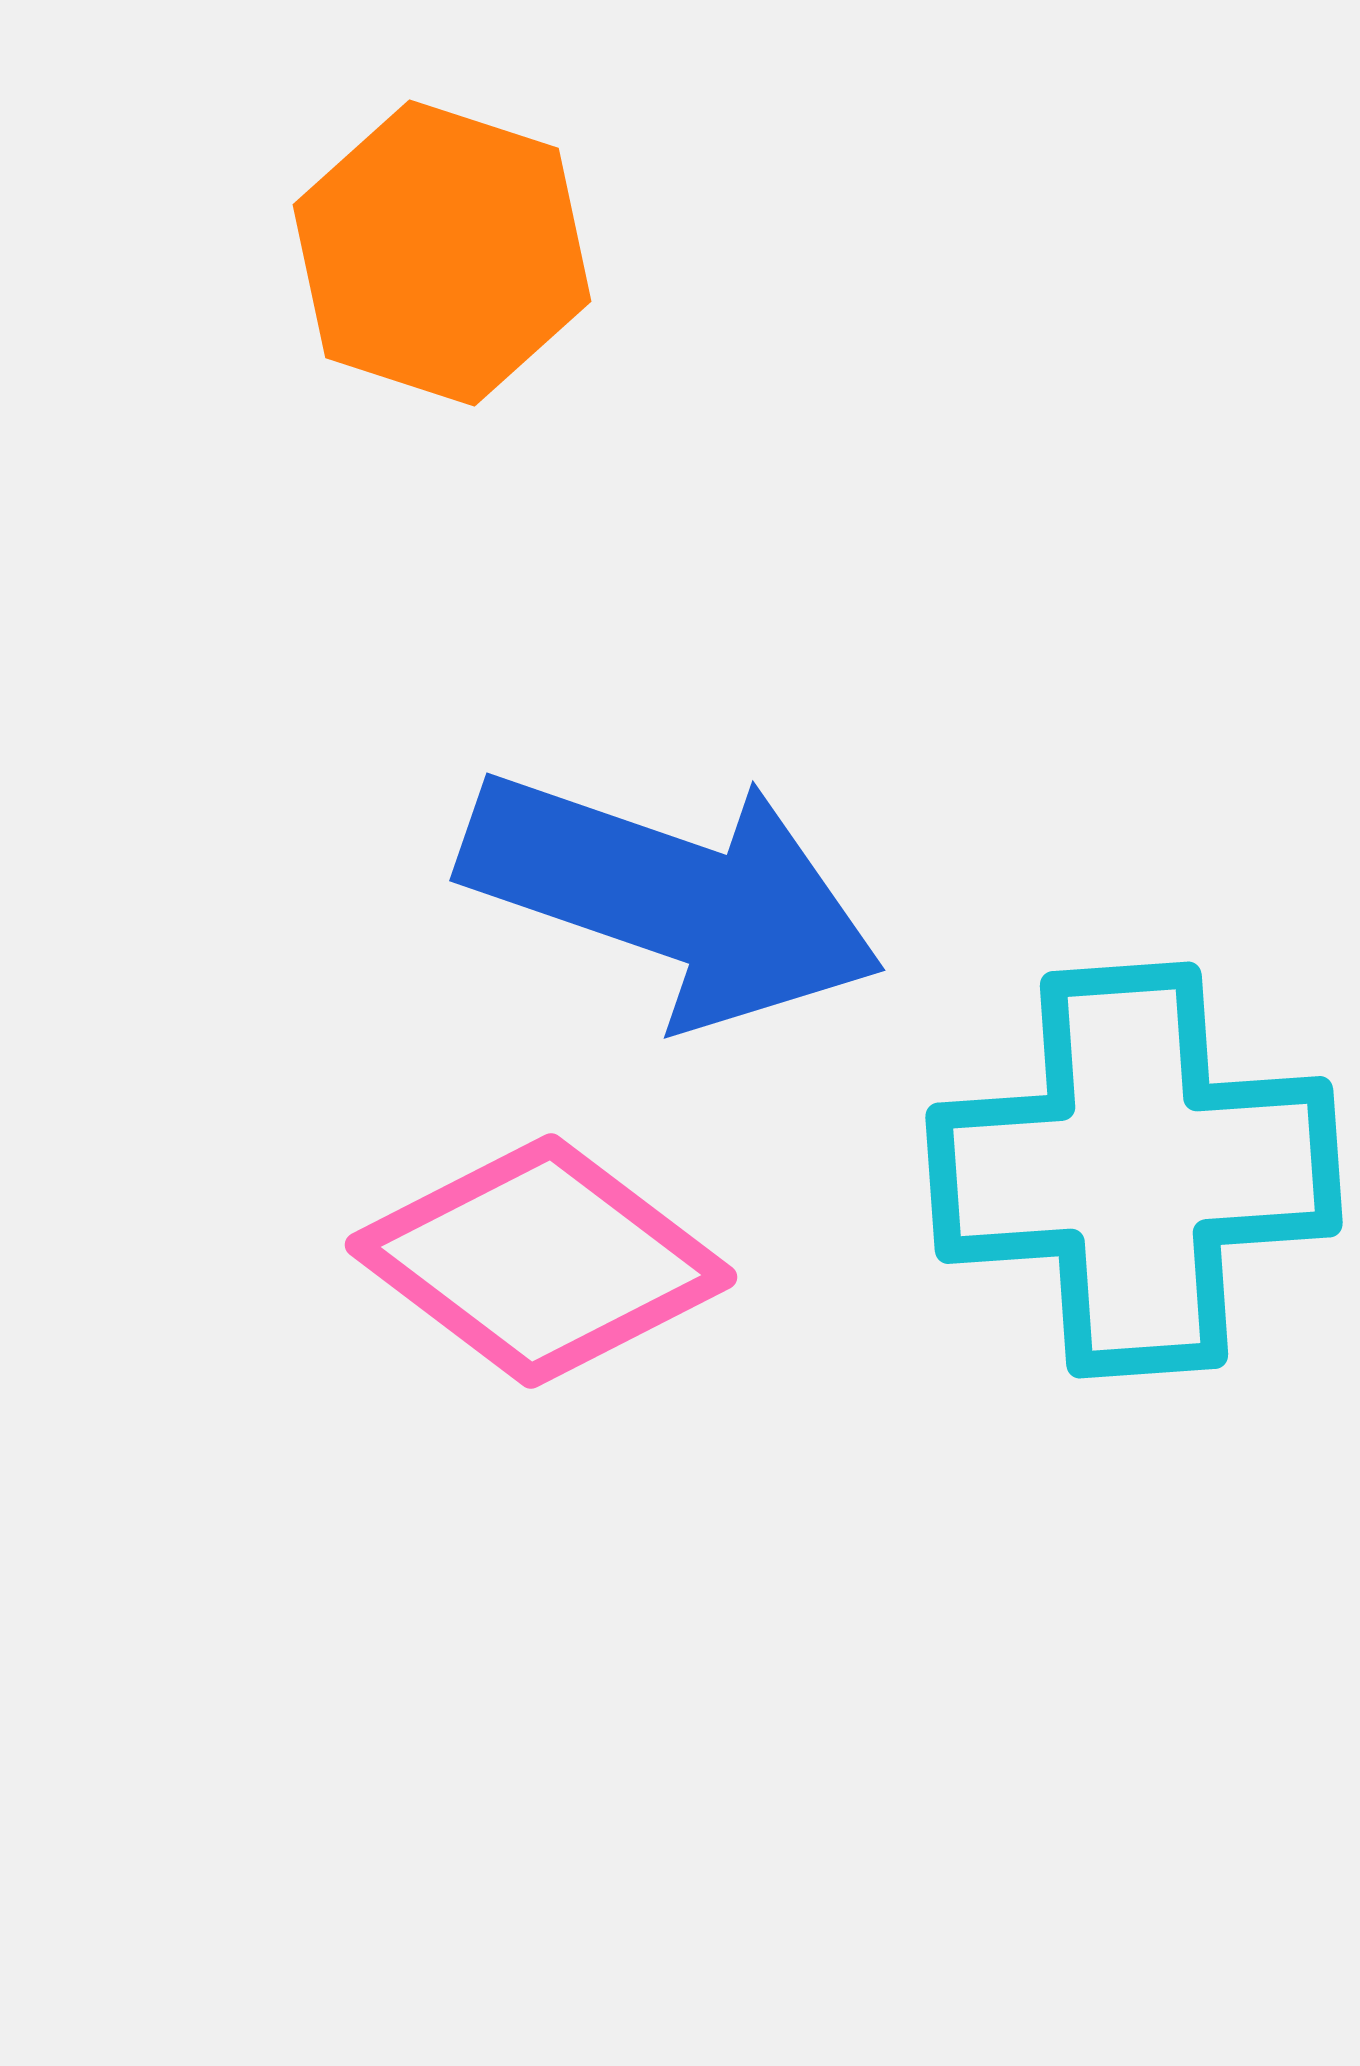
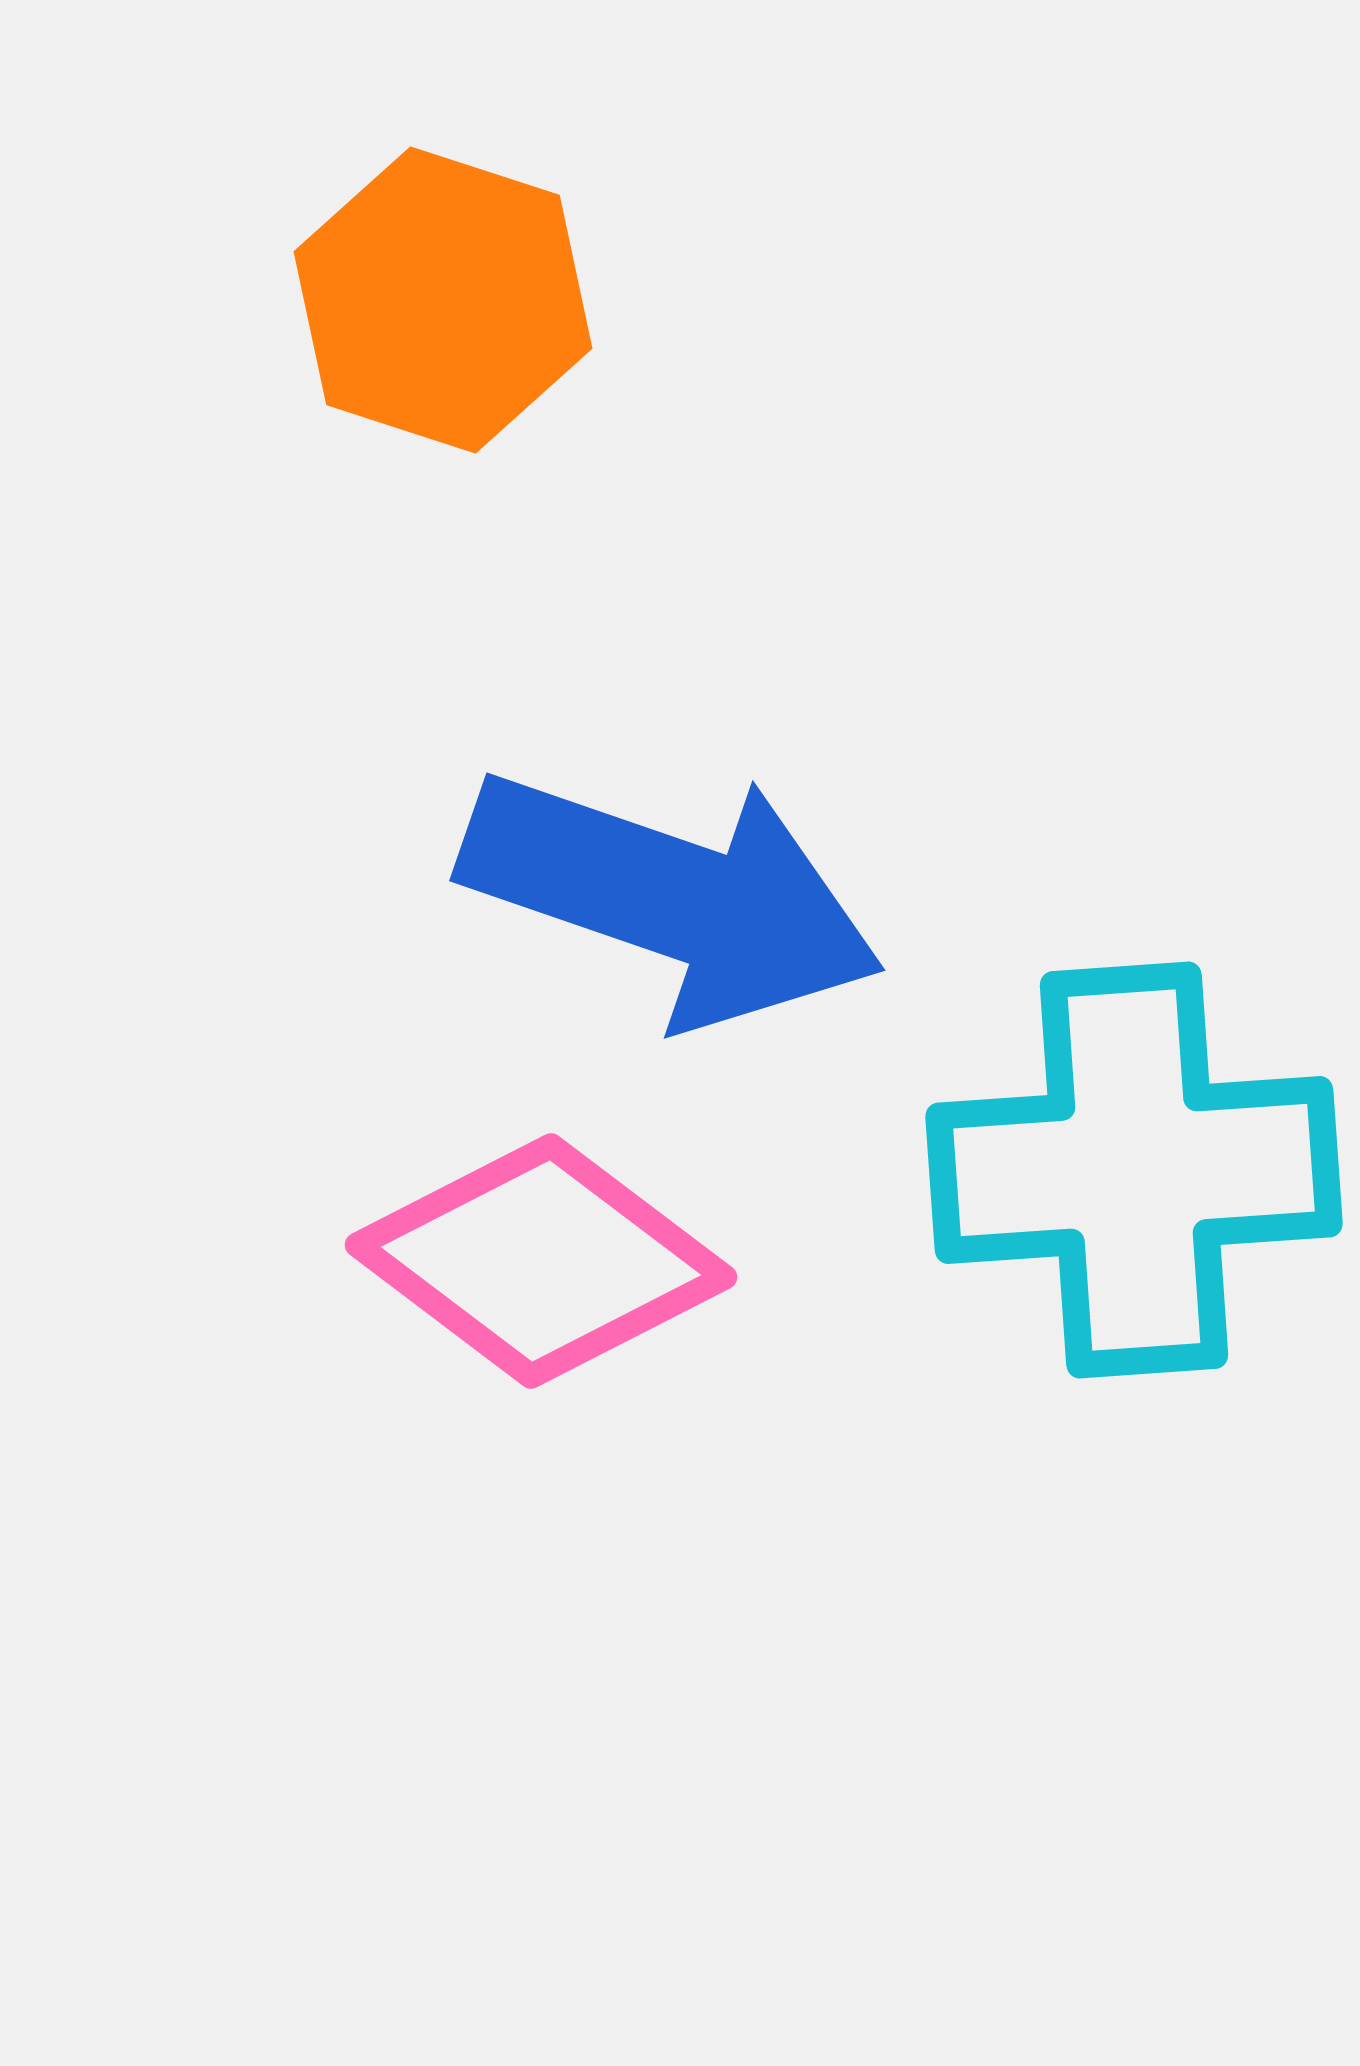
orange hexagon: moved 1 px right, 47 px down
